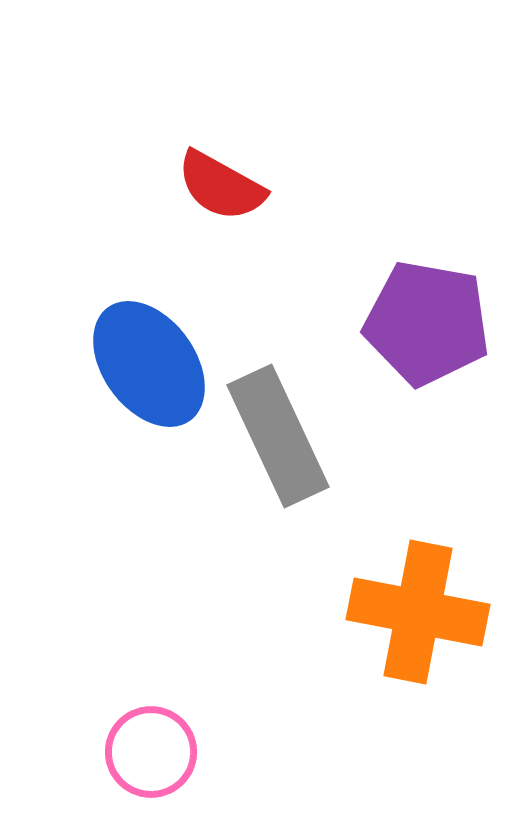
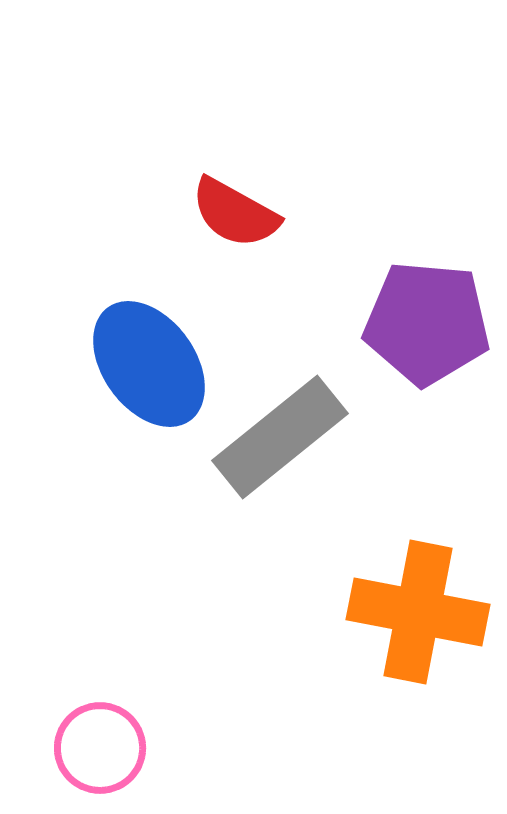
red semicircle: moved 14 px right, 27 px down
purple pentagon: rotated 5 degrees counterclockwise
gray rectangle: moved 2 px right, 1 px down; rotated 76 degrees clockwise
pink circle: moved 51 px left, 4 px up
